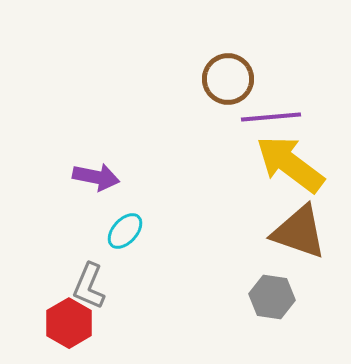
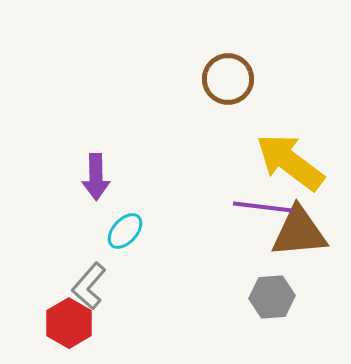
purple line: moved 8 px left, 90 px down; rotated 12 degrees clockwise
yellow arrow: moved 2 px up
purple arrow: rotated 78 degrees clockwise
brown triangle: rotated 24 degrees counterclockwise
gray L-shape: rotated 18 degrees clockwise
gray hexagon: rotated 12 degrees counterclockwise
